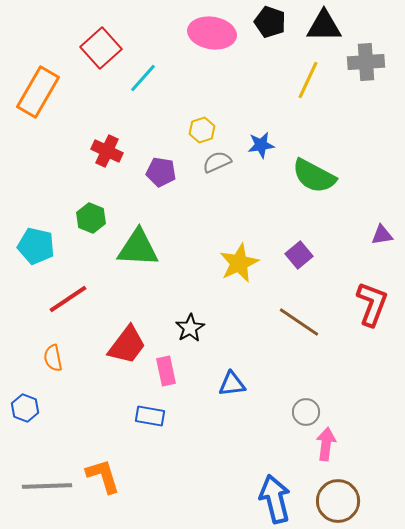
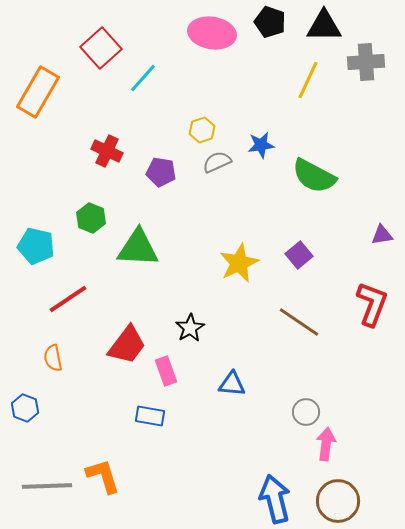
pink rectangle: rotated 8 degrees counterclockwise
blue triangle: rotated 12 degrees clockwise
